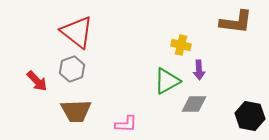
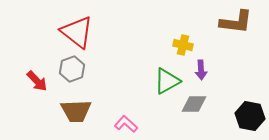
yellow cross: moved 2 px right
purple arrow: moved 2 px right
pink L-shape: rotated 140 degrees counterclockwise
